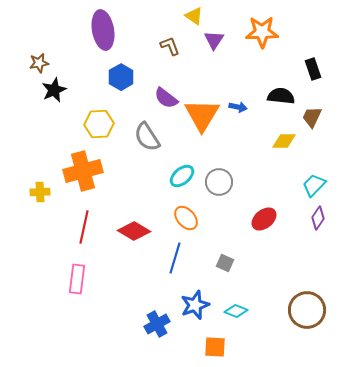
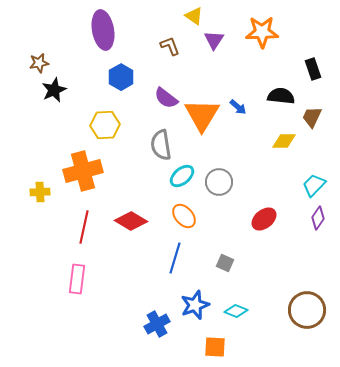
blue arrow: rotated 30 degrees clockwise
yellow hexagon: moved 6 px right, 1 px down
gray semicircle: moved 14 px right, 8 px down; rotated 24 degrees clockwise
orange ellipse: moved 2 px left, 2 px up
red diamond: moved 3 px left, 10 px up
